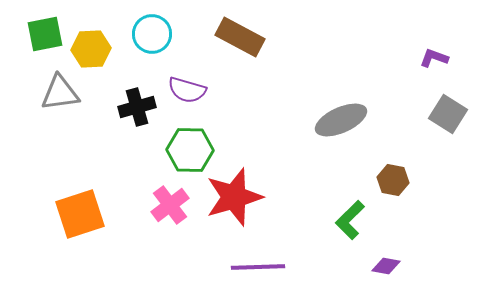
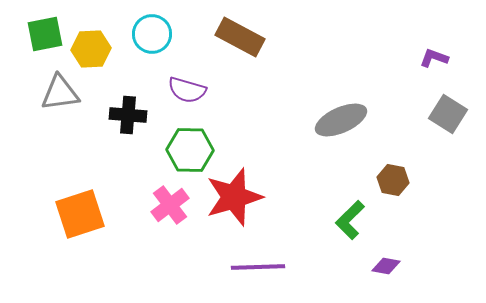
black cross: moved 9 px left, 8 px down; rotated 21 degrees clockwise
